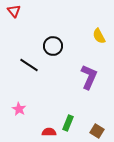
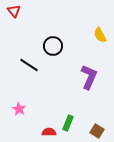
yellow semicircle: moved 1 px right, 1 px up
